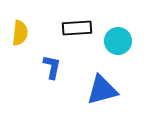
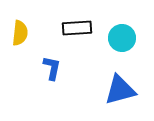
cyan circle: moved 4 px right, 3 px up
blue L-shape: moved 1 px down
blue triangle: moved 18 px right
